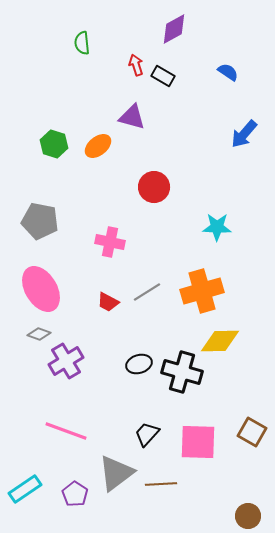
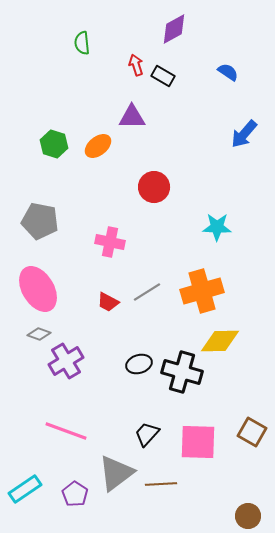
purple triangle: rotated 16 degrees counterclockwise
pink ellipse: moved 3 px left
